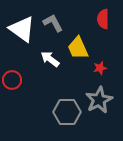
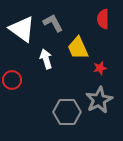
white arrow: moved 4 px left; rotated 36 degrees clockwise
